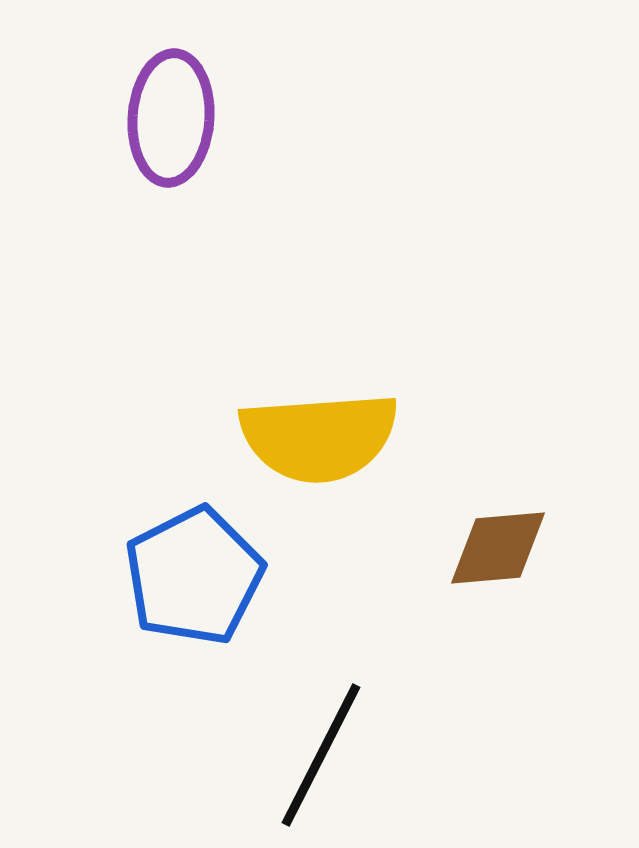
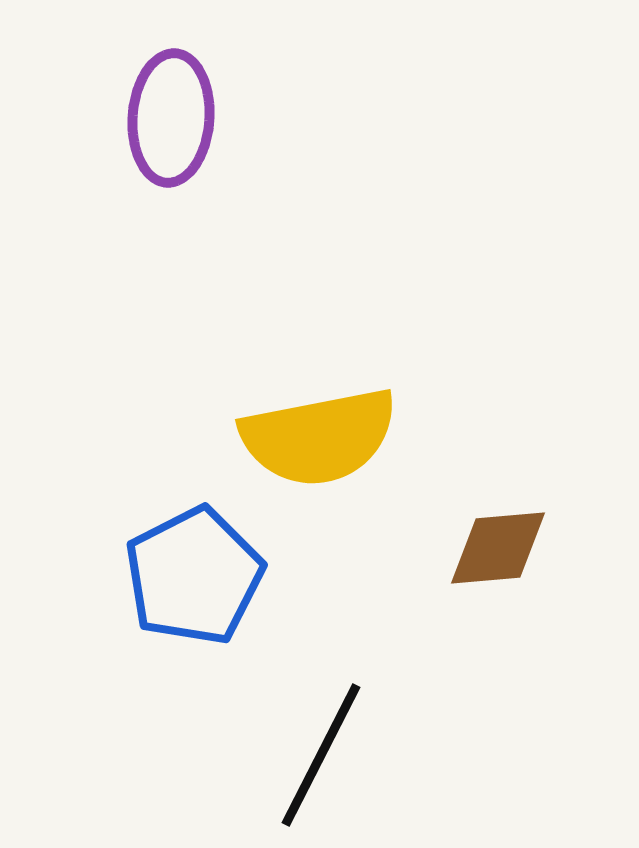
yellow semicircle: rotated 7 degrees counterclockwise
